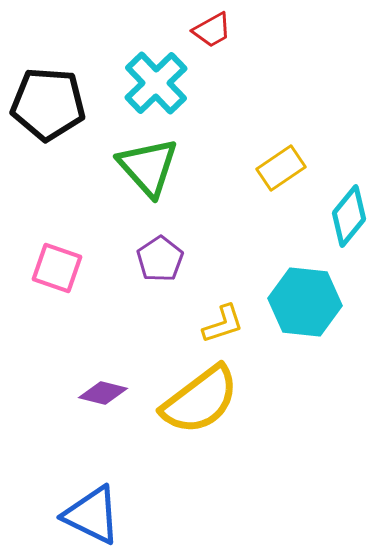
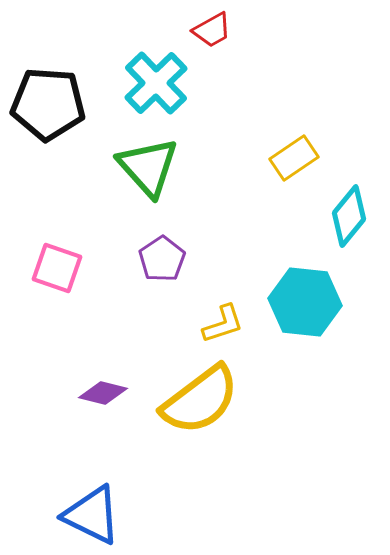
yellow rectangle: moved 13 px right, 10 px up
purple pentagon: moved 2 px right
